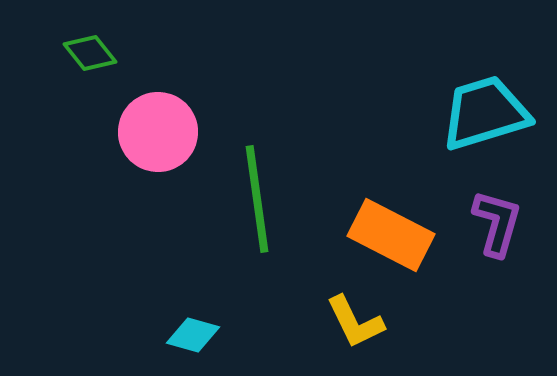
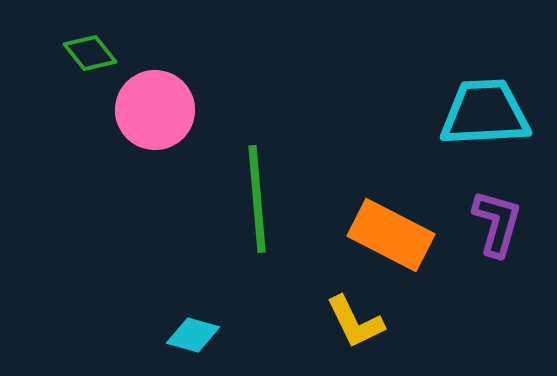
cyan trapezoid: rotated 14 degrees clockwise
pink circle: moved 3 px left, 22 px up
green line: rotated 3 degrees clockwise
